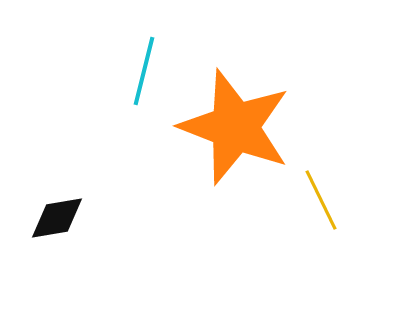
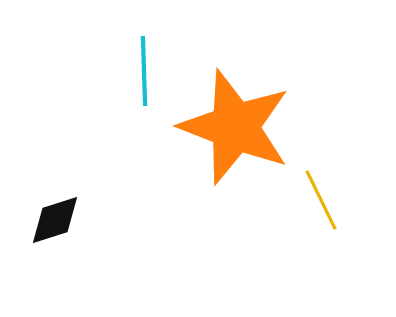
cyan line: rotated 16 degrees counterclockwise
black diamond: moved 2 px left, 2 px down; rotated 8 degrees counterclockwise
